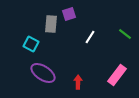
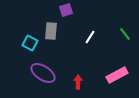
purple square: moved 3 px left, 4 px up
gray rectangle: moved 7 px down
green line: rotated 16 degrees clockwise
cyan square: moved 1 px left, 1 px up
pink rectangle: rotated 25 degrees clockwise
